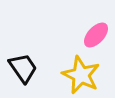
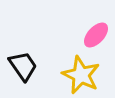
black trapezoid: moved 2 px up
